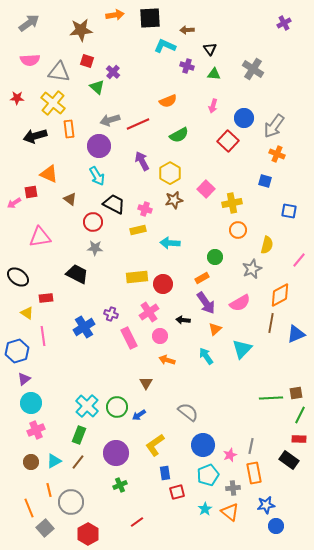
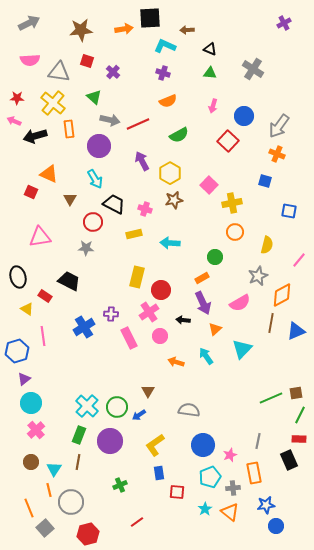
orange arrow at (115, 15): moved 9 px right, 14 px down
gray arrow at (29, 23): rotated 10 degrees clockwise
black triangle at (210, 49): rotated 32 degrees counterclockwise
purple cross at (187, 66): moved 24 px left, 7 px down
green triangle at (214, 74): moved 4 px left, 1 px up
green triangle at (97, 87): moved 3 px left, 10 px down
blue circle at (244, 118): moved 2 px up
gray arrow at (110, 120): rotated 150 degrees counterclockwise
gray arrow at (274, 126): moved 5 px right
cyan arrow at (97, 176): moved 2 px left, 3 px down
pink square at (206, 189): moved 3 px right, 4 px up
red square at (31, 192): rotated 32 degrees clockwise
brown triangle at (70, 199): rotated 24 degrees clockwise
pink arrow at (14, 203): moved 82 px up; rotated 56 degrees clockwise
yellow rectangle at (138, 230): moved 4 px left, 4 px down
orange circle at (238, 230): moved 3 px left, 2 px down
gray star at (95, 248): moved 9 px left
gray star at (252, 269): moved 6 px right, 7 px down
black trapezoid at (77, 274): moved 8 px left, 7 px down
black ellipse at (18, 277): rotated 40 degrees clockwise
yellow rectangle at (137, 277): rotated 70 degrees counterclockwise
red circle at (163, 284): moved 2 px left, 6 px down
orange diamond at (280, 295): moved 2 px right
red rectangle at (46, 298): moved 1 px left, 2 px up; rotated 40 degrees clockwise
purple arrow at (206, 303): moved 3 px left; rotated 10 degrees clockwise
yellow triangle at (27, 313): moved 4 px up
purple cross at (111, 314): rotated 16 degrees counterclockwise
blue triangle at (296, 334): moved 3 px up
orange arrow at (167, 360): moved 9 px right, 2 px down
brown triangle at (146, 383): moved 2 px right, 8 px down
green line at (271, 398): rotated 20 degrees counterclockwise
gray semicircle at (188, 412): moved 1 px right, 2 px up; rotated 30 degrees counterclockwise
pink cross at (36, 430): rotated 18 degrees counterclockwise
gray line at (251, 446): moved 7 px right, 5 px up
purple circle at (116, 453): moved 6 px left, 12 px up
black rectangle at (289, 460): rotated 30 degrees clockwise
cyan triangle at (54, 461): moved 8 px down; rotated 28 degrees counterclockwise
brown line at (78, 462): rotated 28 degrees counterclockwise
blue rectangle at (165, 473): moved 6 px left
cyan pentagon at (208, 475): moved 2 px right, 2 px down
red square at (177, 492): rotated 21 degrees clockwise
red hexagon at (88, 534): rotated 15 degrees clockwise
